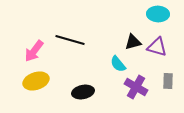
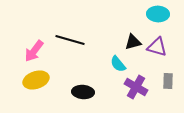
yellow ellipse: moved 1 px up
black ellipse: rotated 15 degrees clockwise
